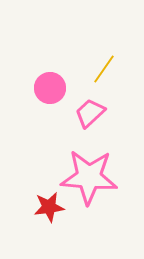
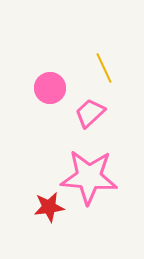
yellow line: moved 1 px up; rotated 60 degrees counterclockwise
